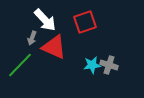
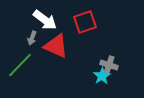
white arrow: rotated 10 degrees counterclockwise
red triangle: moved 2 px right, 1 px up
cyan star: moved 10 px right, 11 px down; rotated 24 degrees counterclockwise
